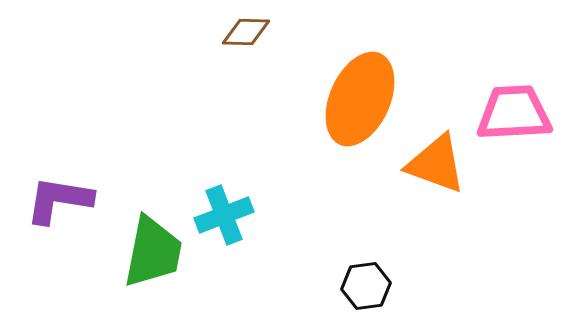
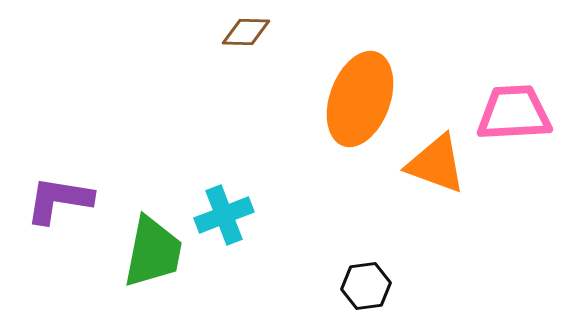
orange ellipse: rotated 4 degrees counterclockwise
